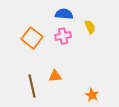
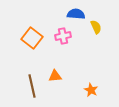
blue semicircle: moved 12 px right
yellow semicircle: moved 6 px right
orange star: moved 1 px left, 5 px up
